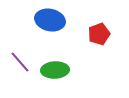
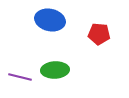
red pentagon: rotated 25 degrees clockwise
purple line: moved 15 px down; rotated 35 degrees counterclockwise
